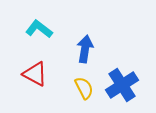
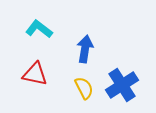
red triangle: rotated 16 degrees counterclockwise
